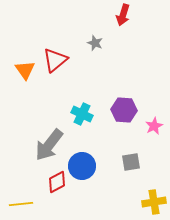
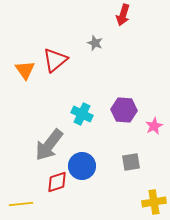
red diamond: rotated 10 degrees clockwise
